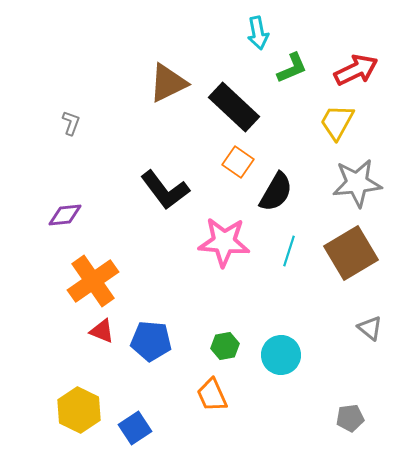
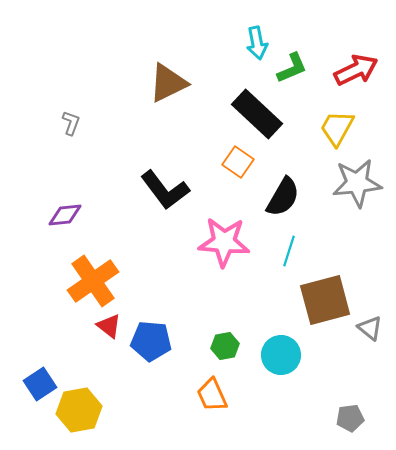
cyan arrow: moved 1 px left, 10 px down
black rectangle: moved 23 px right, 7 px down
yellow trapezoid: moved 6 px down
black semicircle: moved 7 px right, 5 px down
brown square: moved 26 px left, 47 px down; rotated 16 degrees clockwise
red triangle: moved 7 px right, 5 px up; rotated 16 degrees clockwise
yellow hexagon: rotated 24 degrees clockwise
blue square: moved 95 px left, 44 px up
